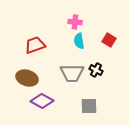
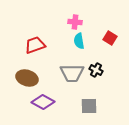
red square: moved 1 px right, 2 px up
purple diamond: moved 1 px right, 1 px down
